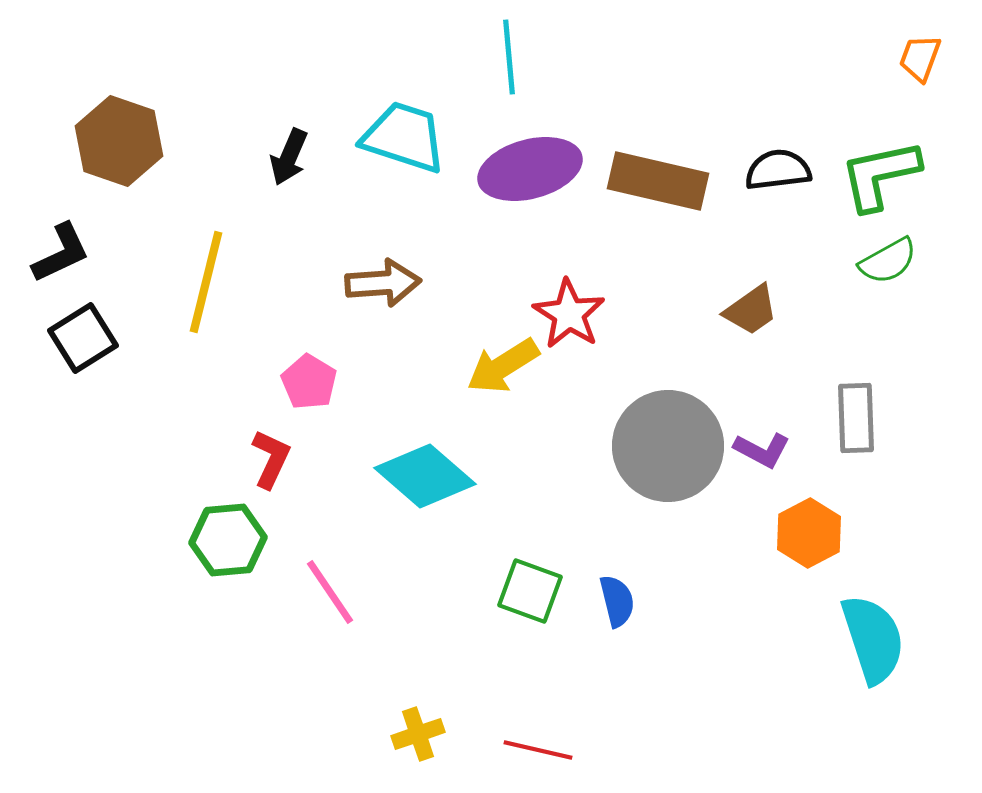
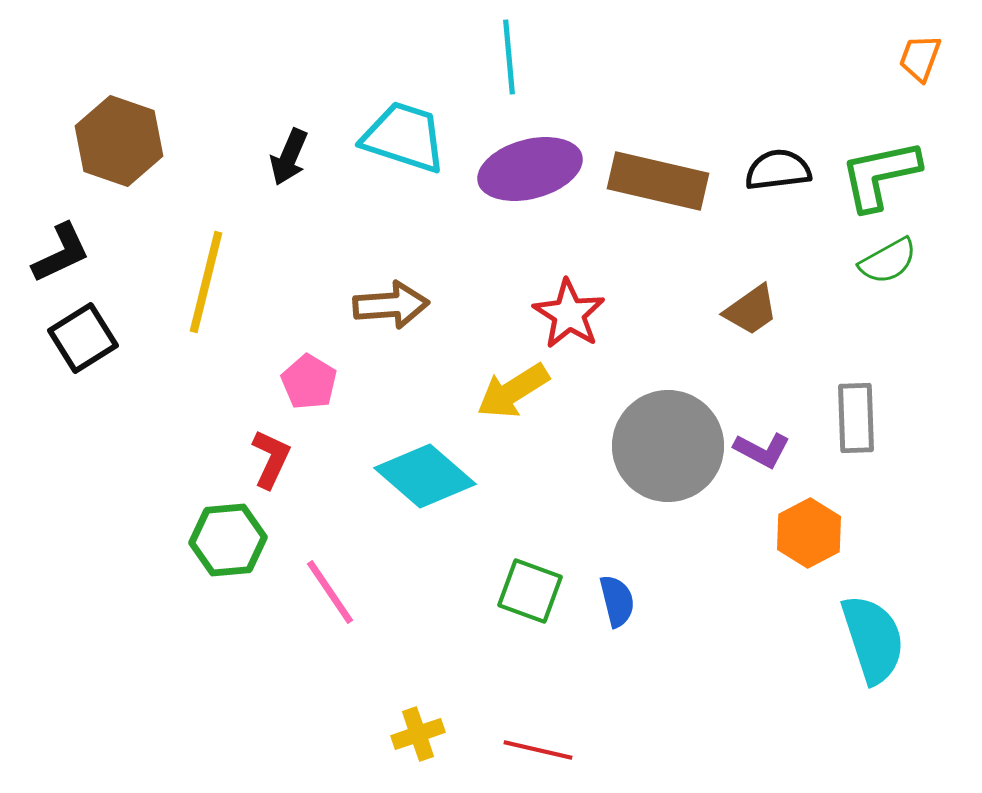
brown arrow: moved 8 px right, 22 px down
yellow arrow: moved 10 px right, 25 px down
